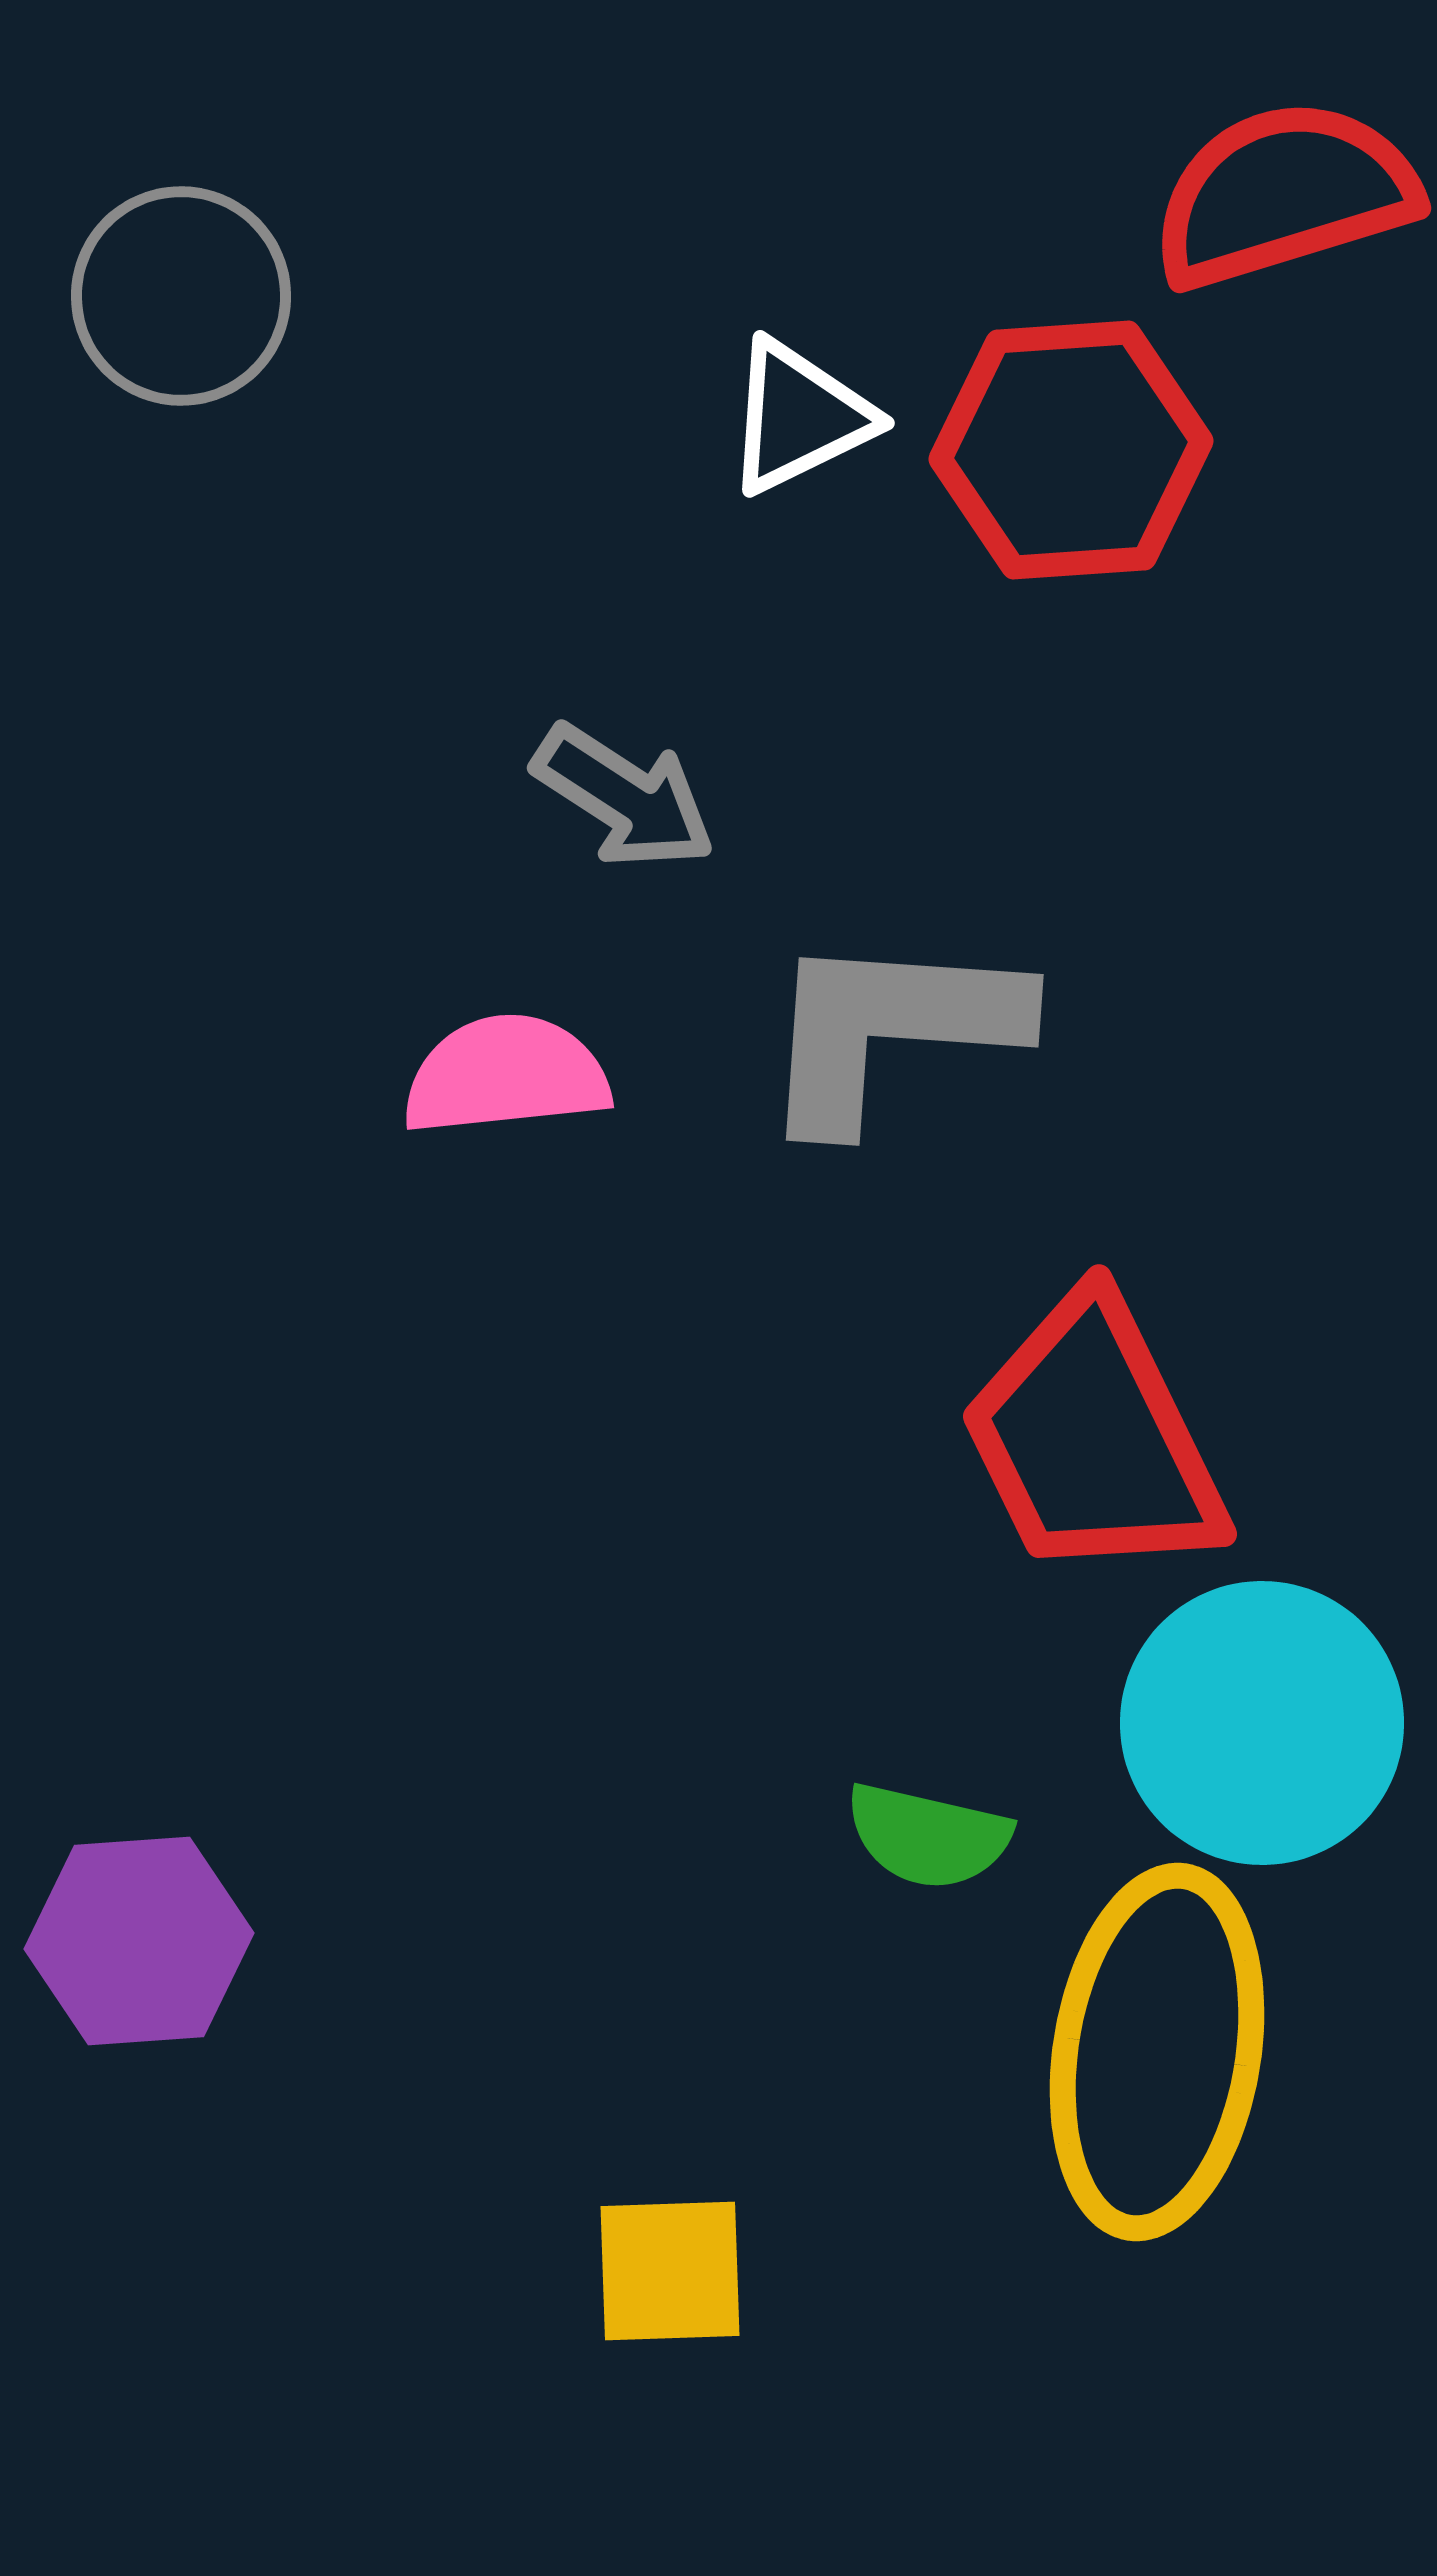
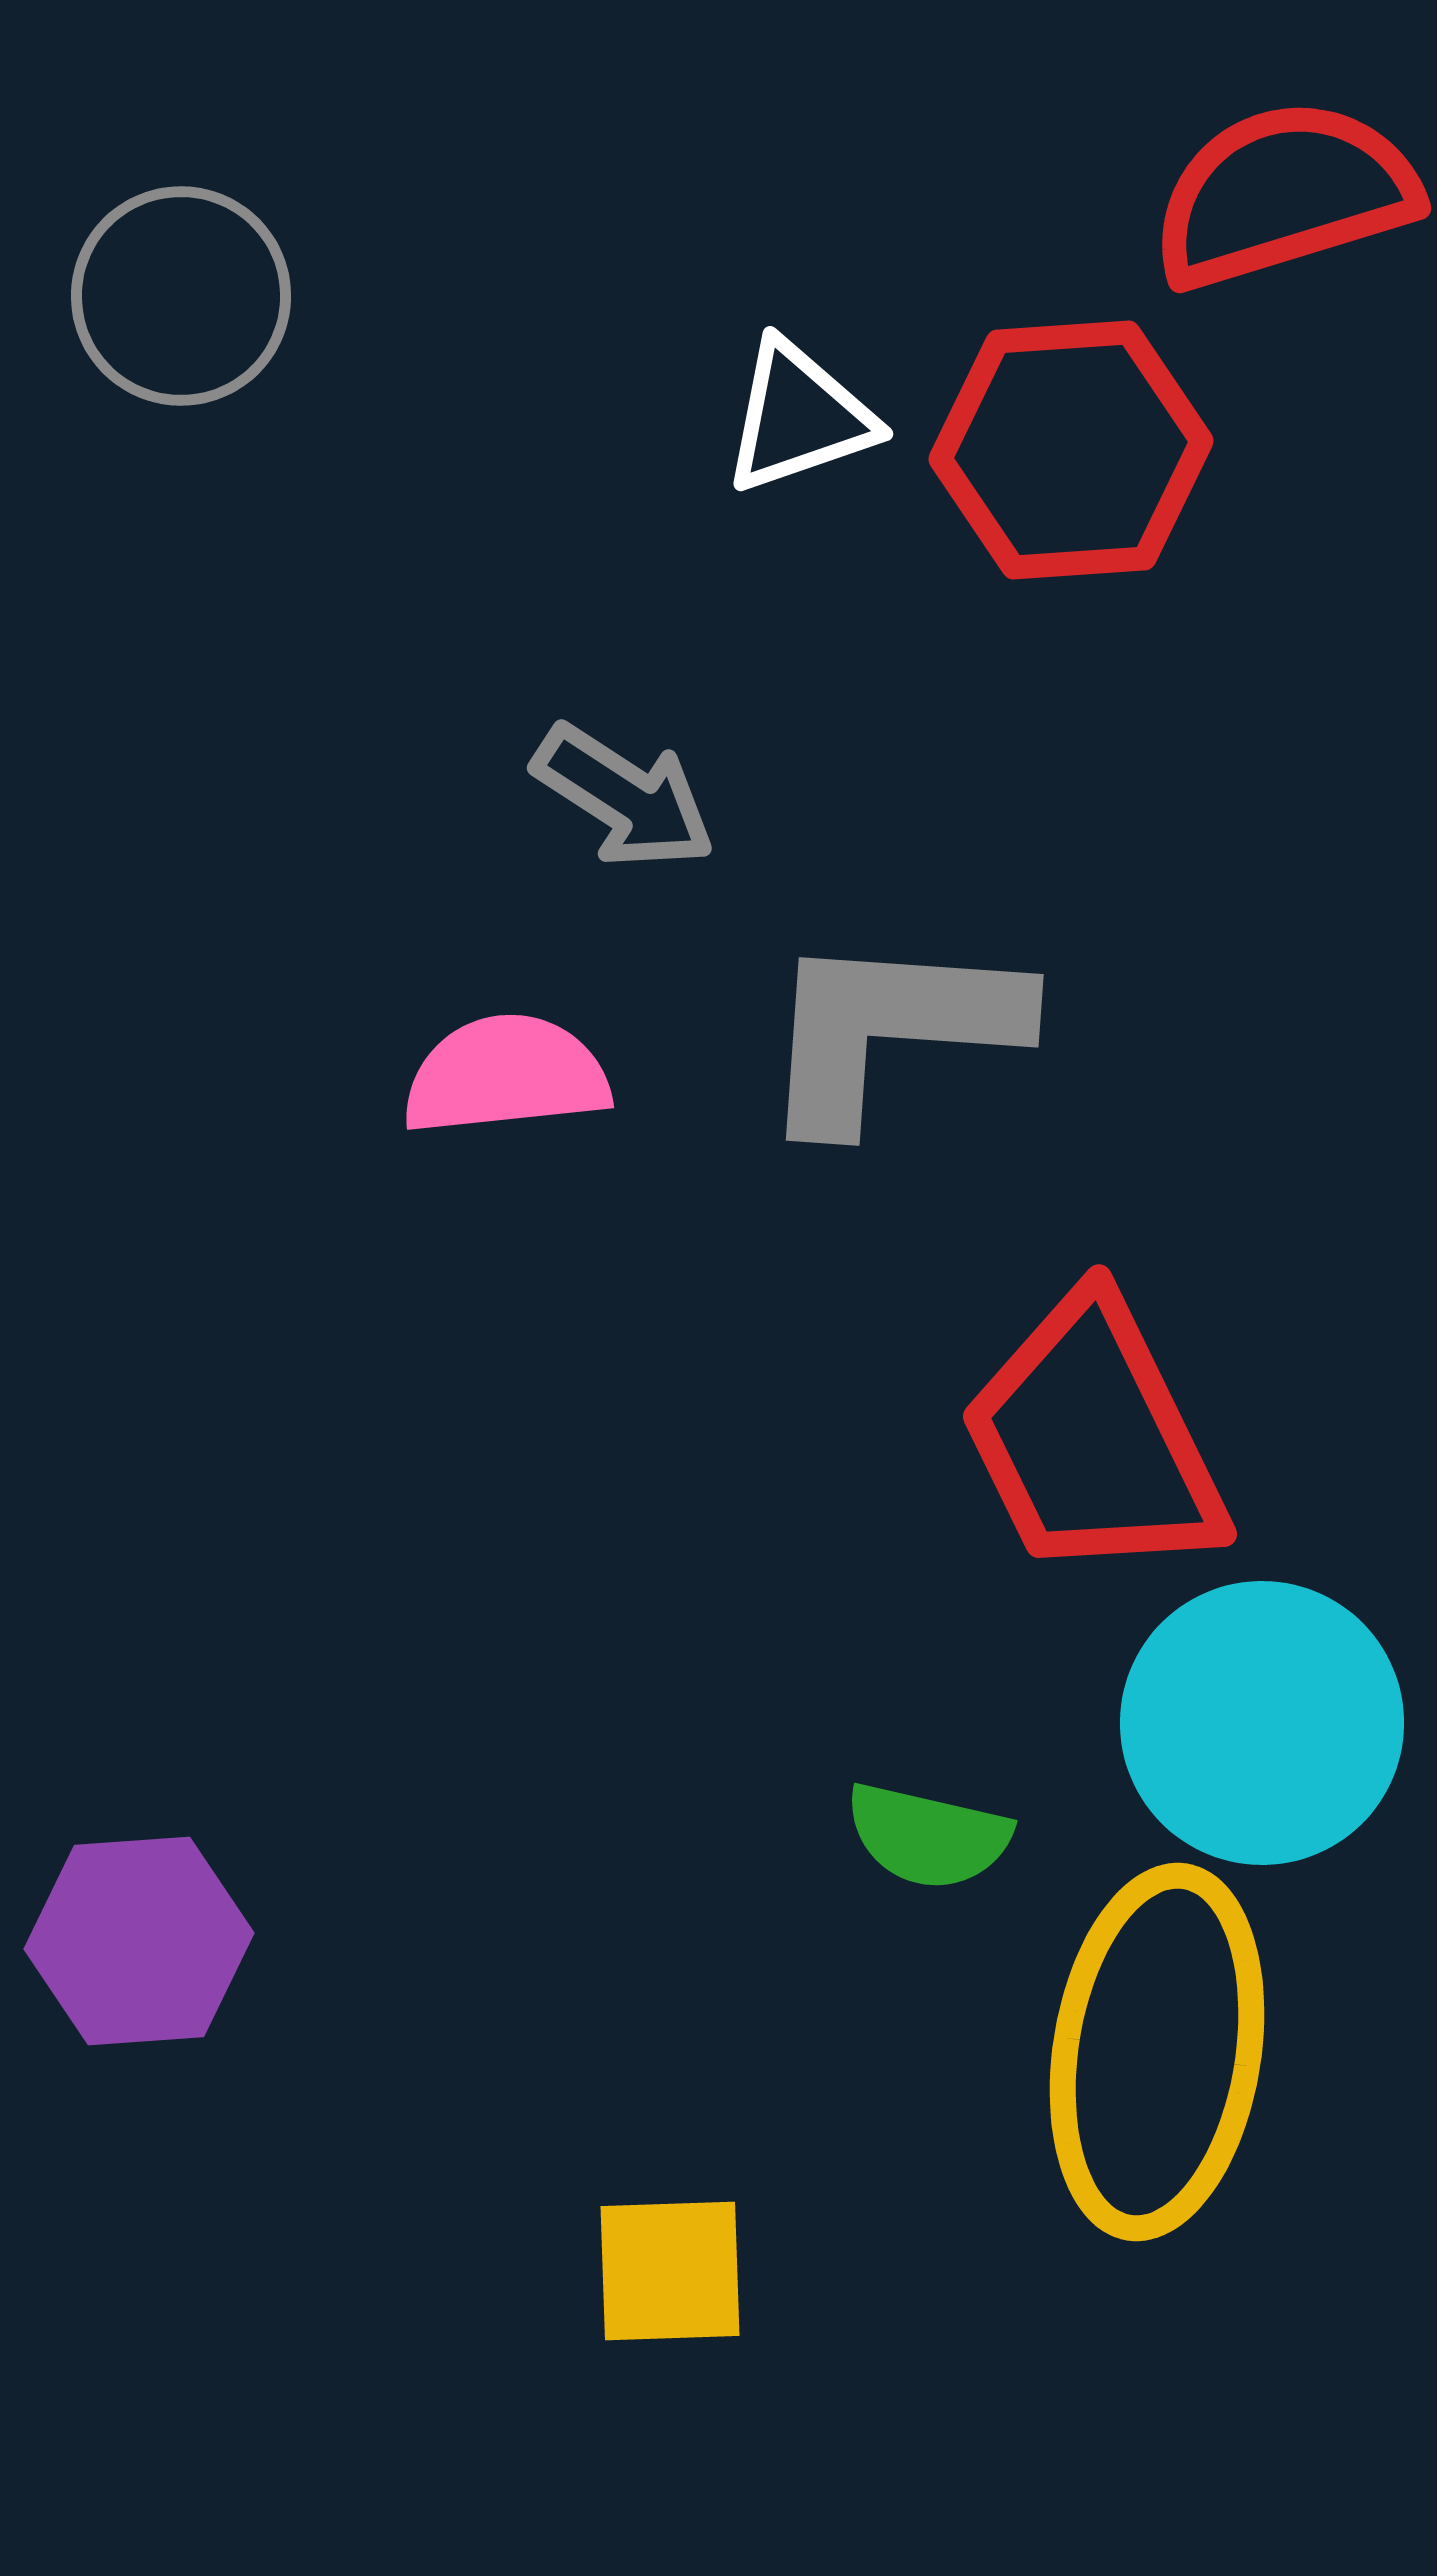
white triangle: rotated 7 degrees clockwise
